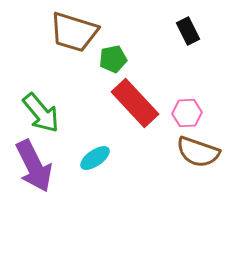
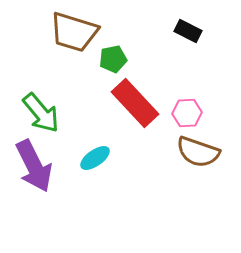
black rectangle: rotated 36 degrees counterclockwise
